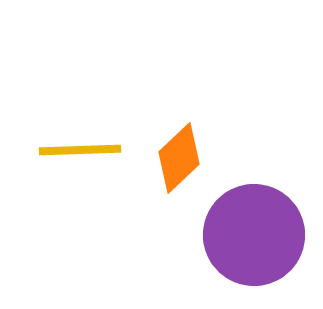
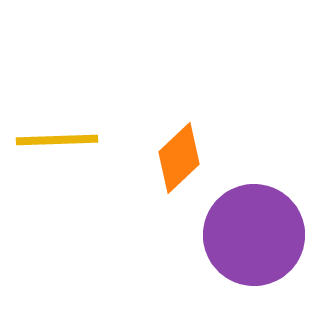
yellow line: moved 23 px left, 10 px up
